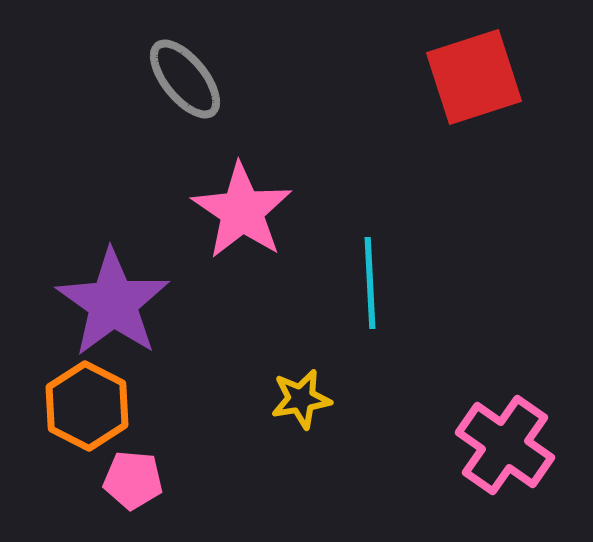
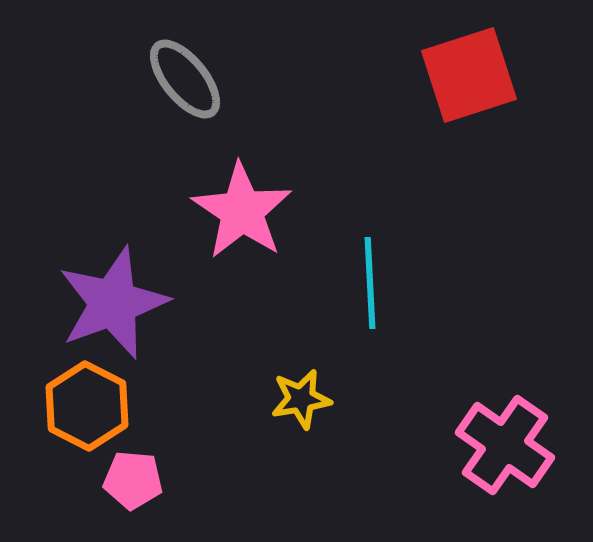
red square: moved 5 px left, 2 px up
purple star: rotated 17 degrees clockwise
